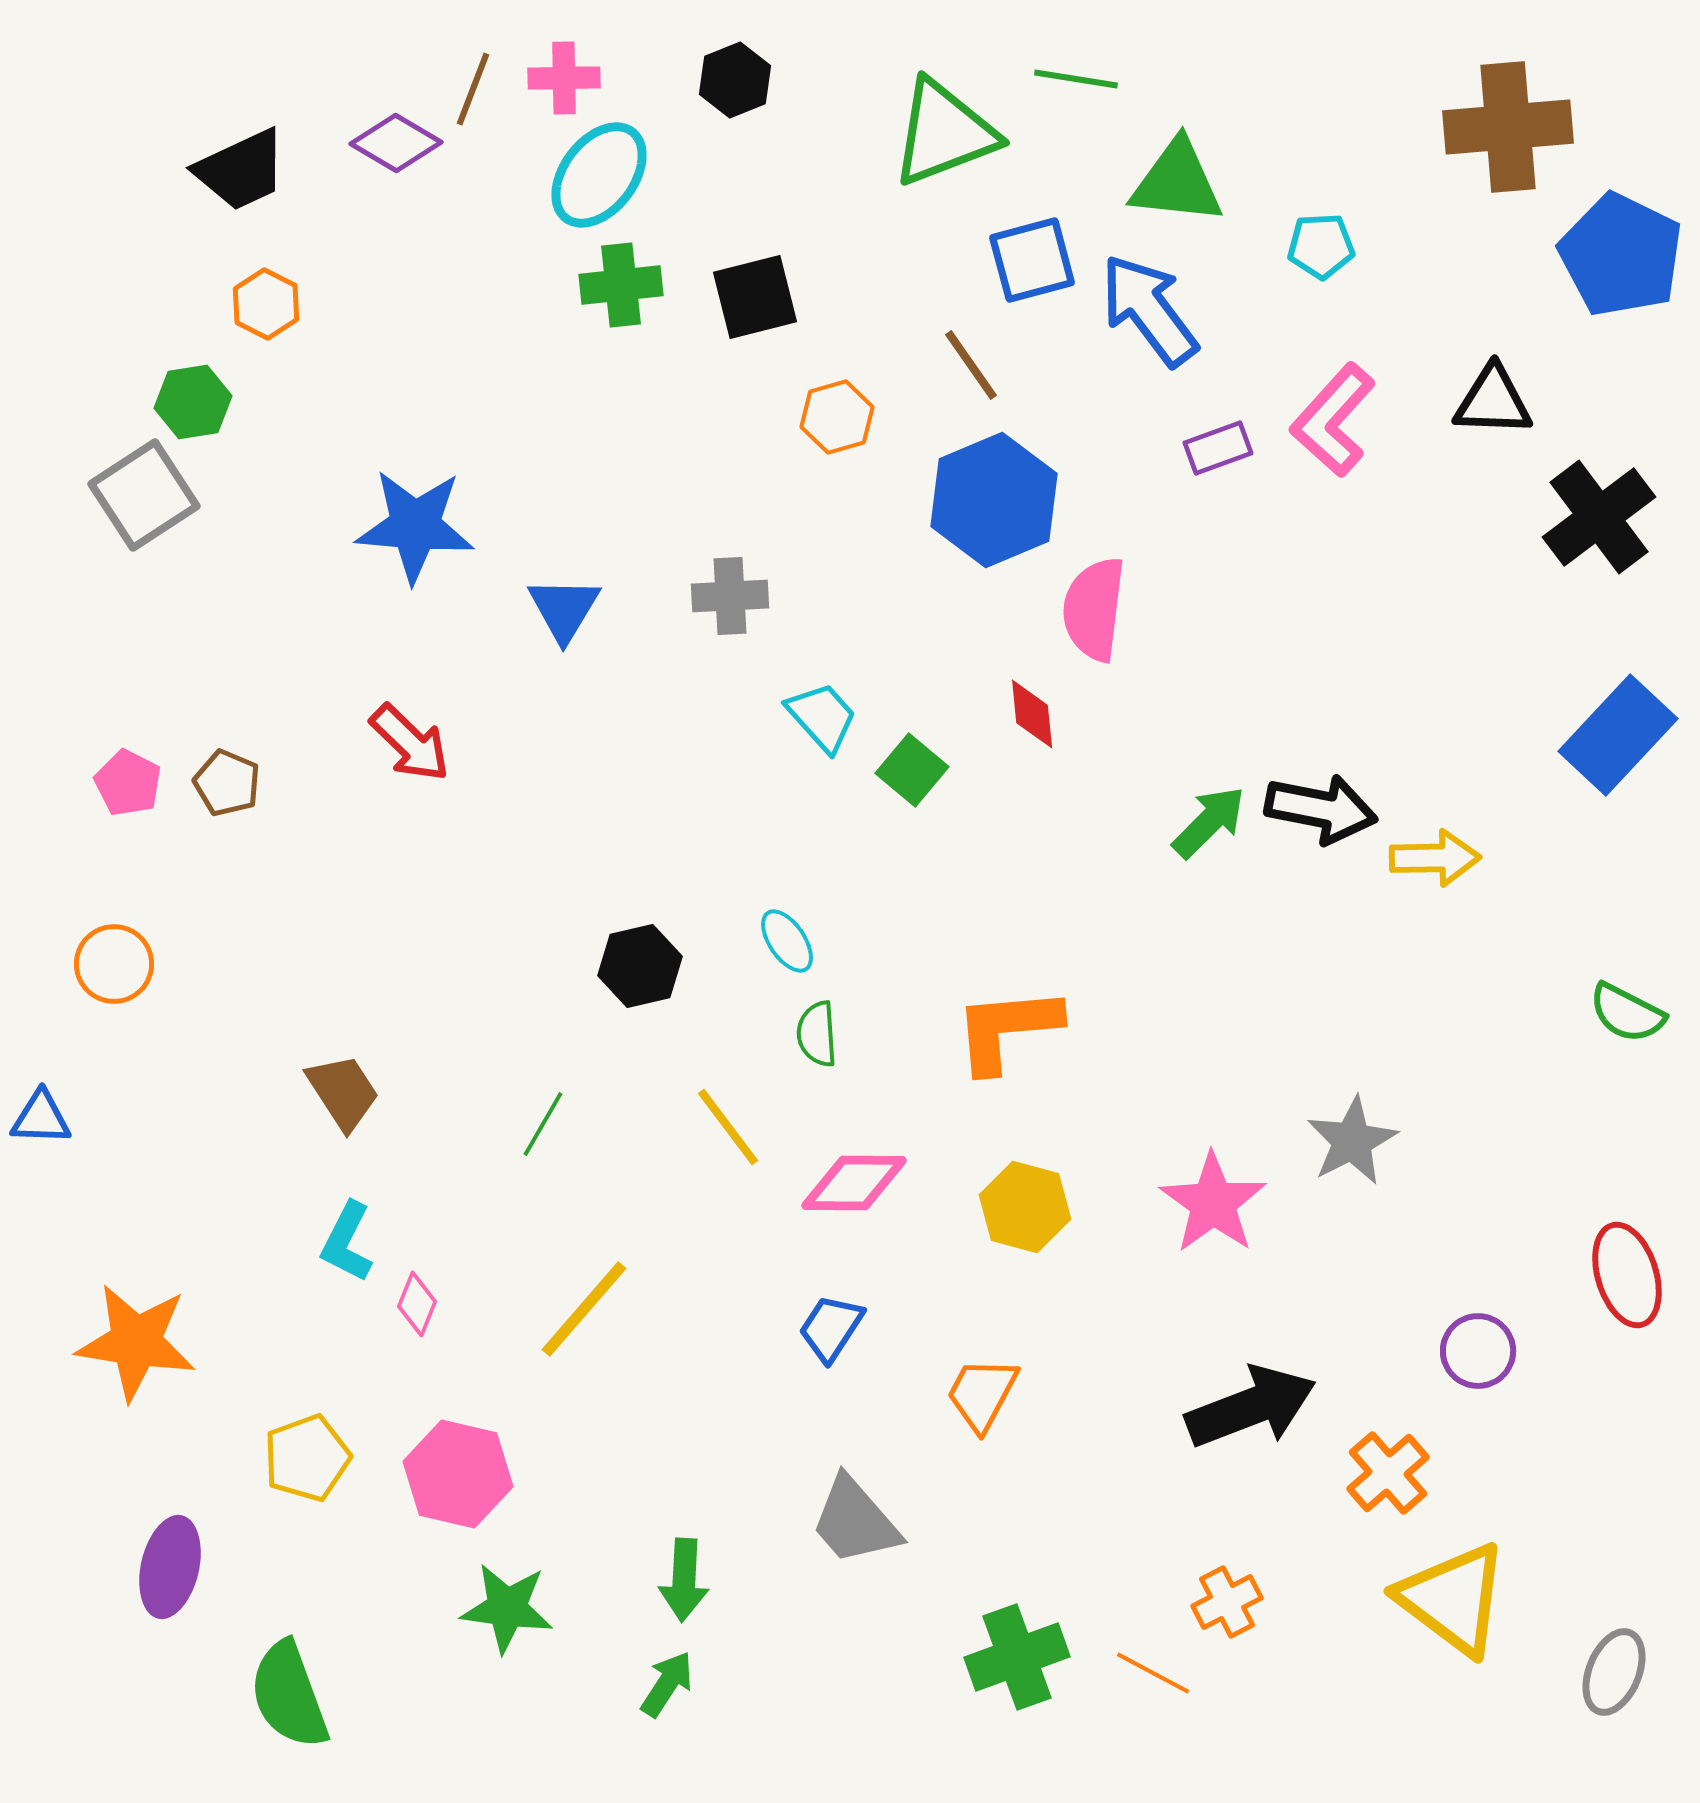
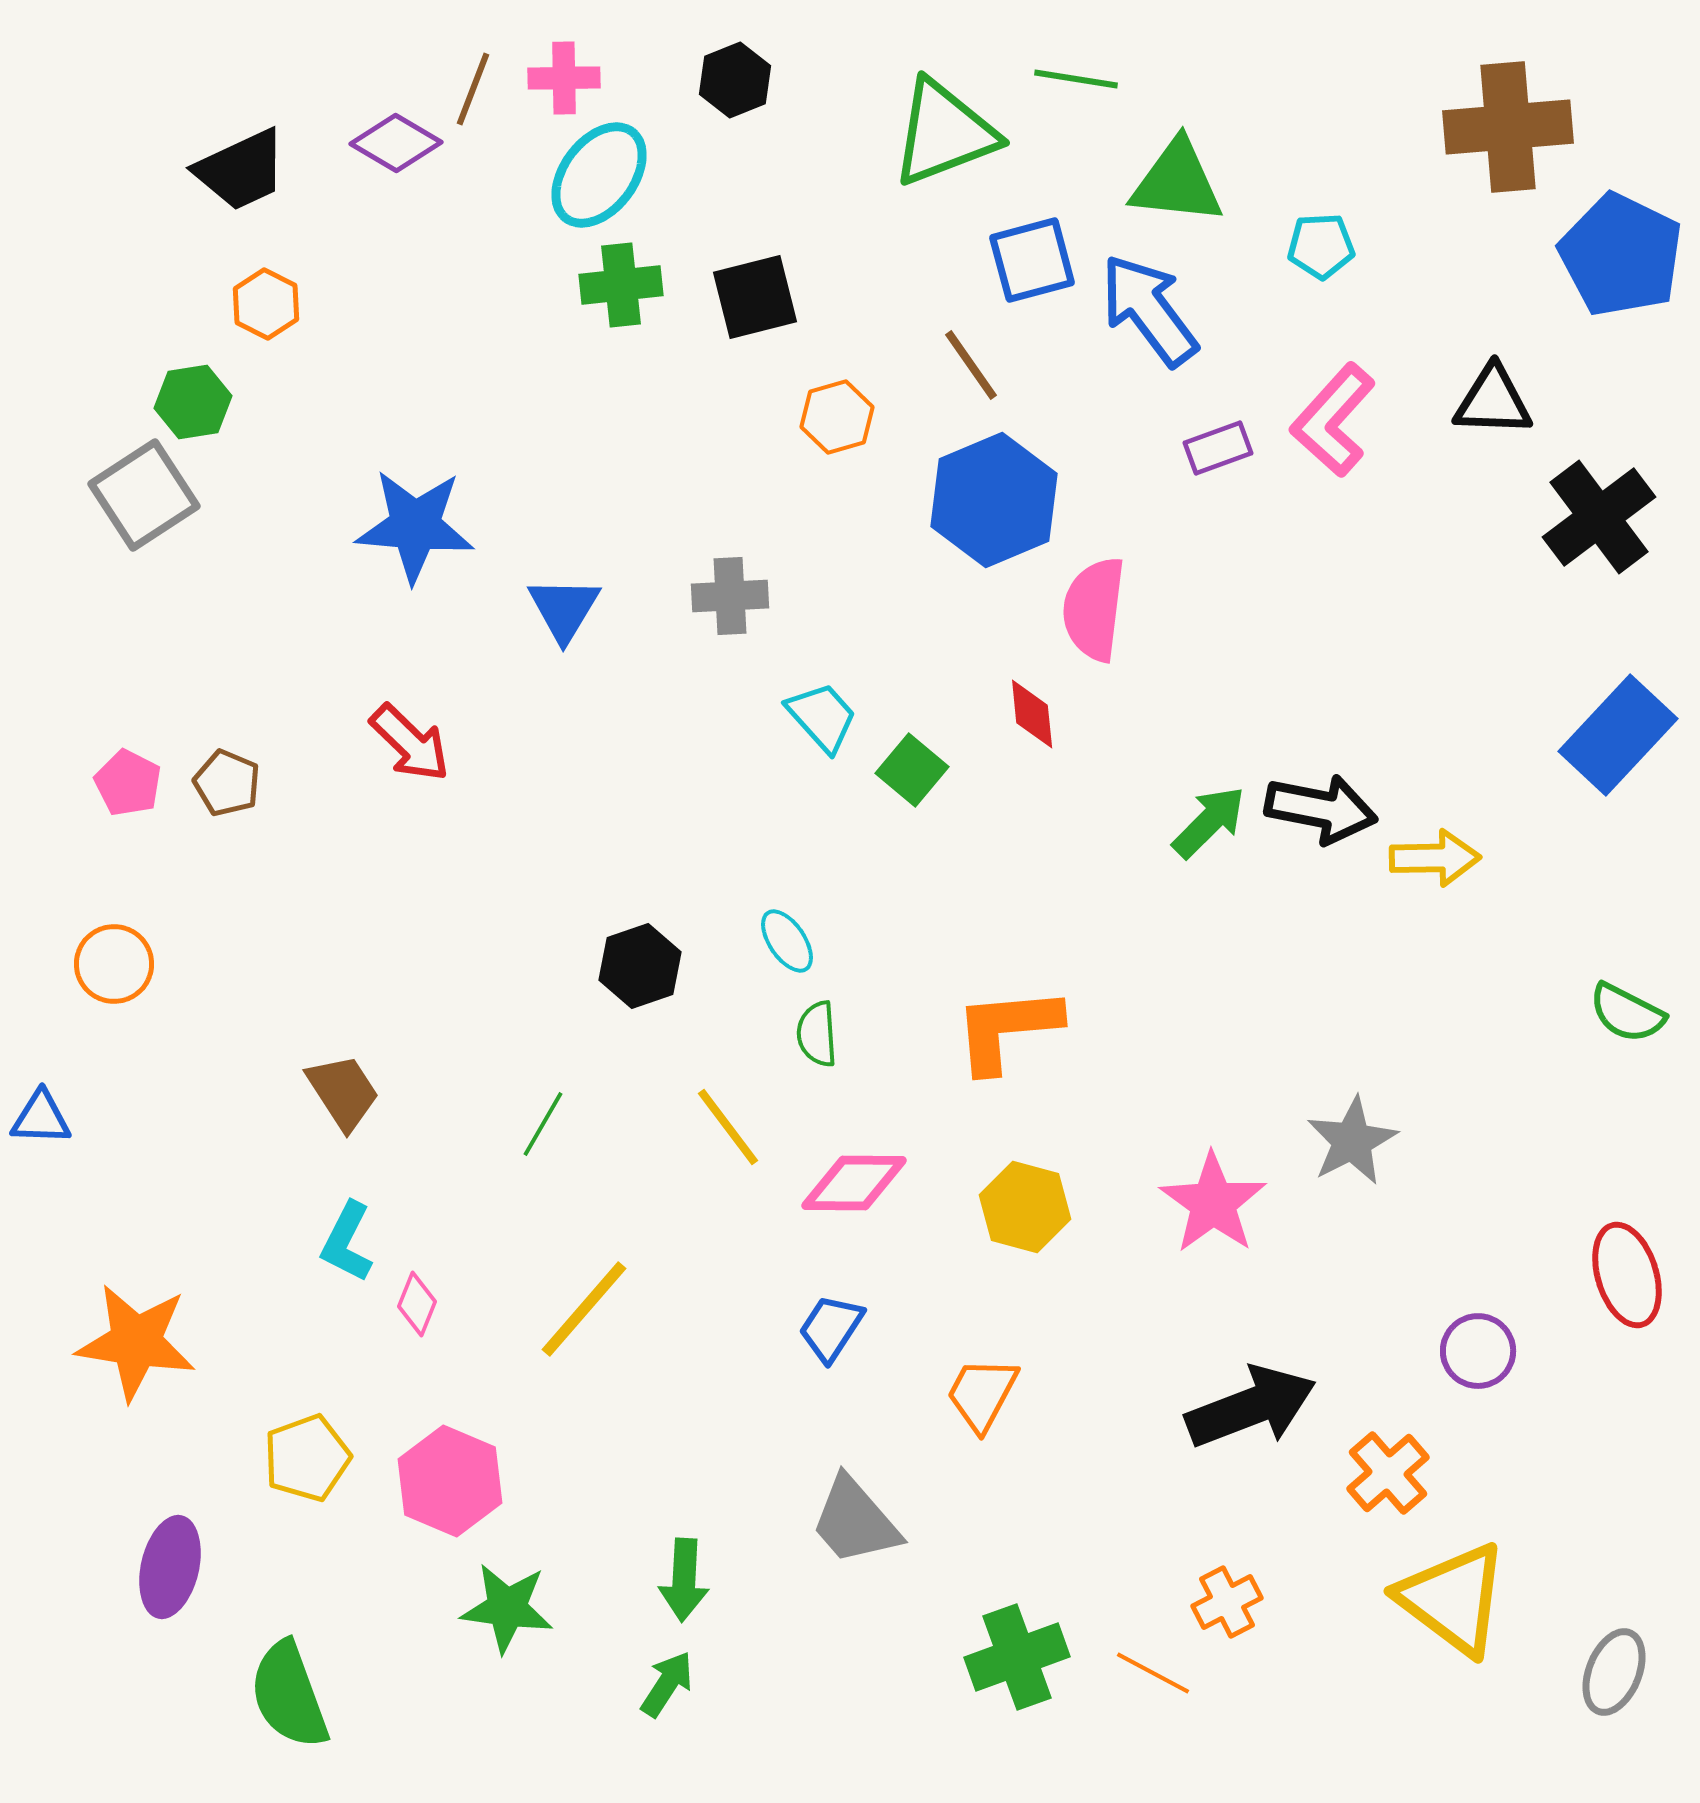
black hexagon at (640, 966): rotated 6 degrees counterclockwise
pink hexagon at (458, 1474): moved 8 px left, 7 px down; rotated 10 degrees clockwise
